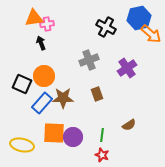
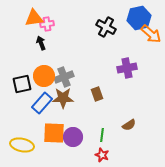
gray cross: moved 25 px left, 17 px down
purple cross: rotated 24 degrees clockwise
black square: rotated 36 degrees counterclockwise
